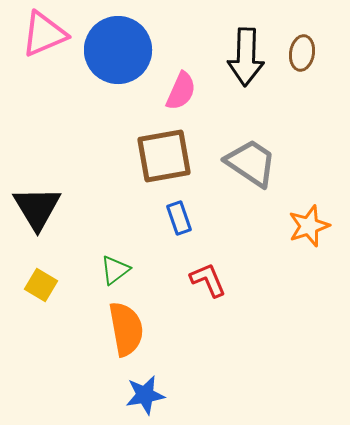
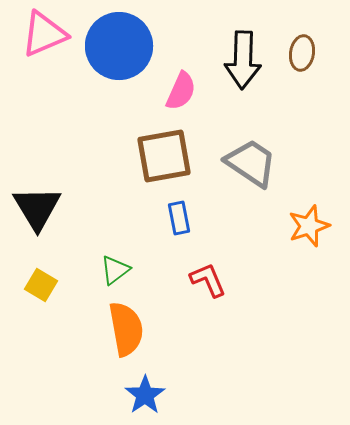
blue circle: moved 1 px right, 4 px up
black arrow: moved 3 px left, 3 px down
blue rectangle: rotated 8 degrees clockwise
blue star: rotated 24 degrees counterclockwise
